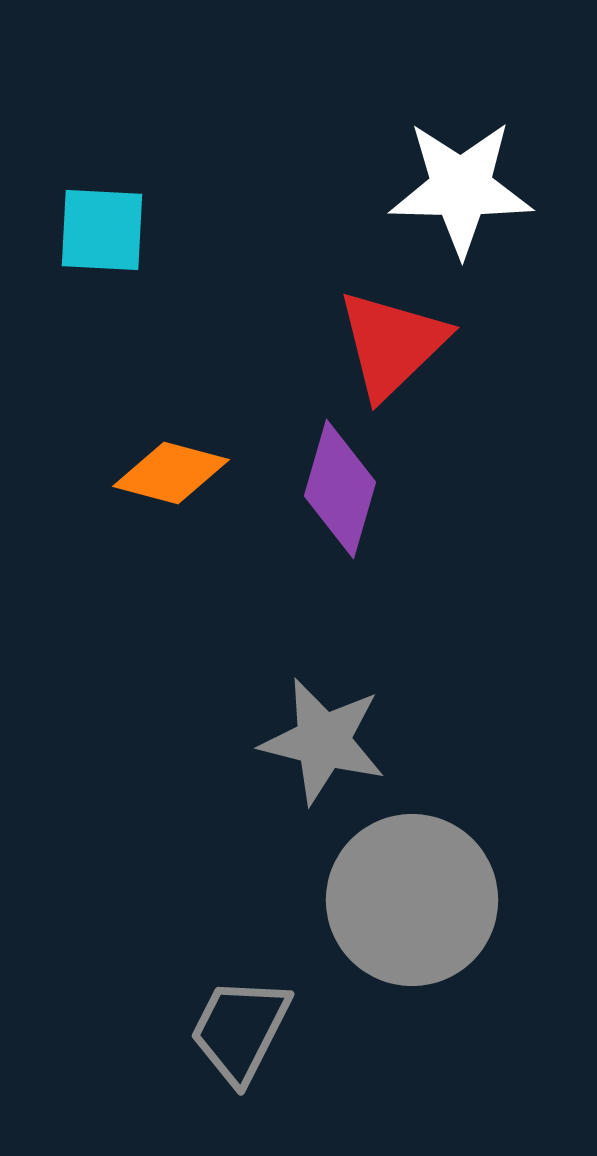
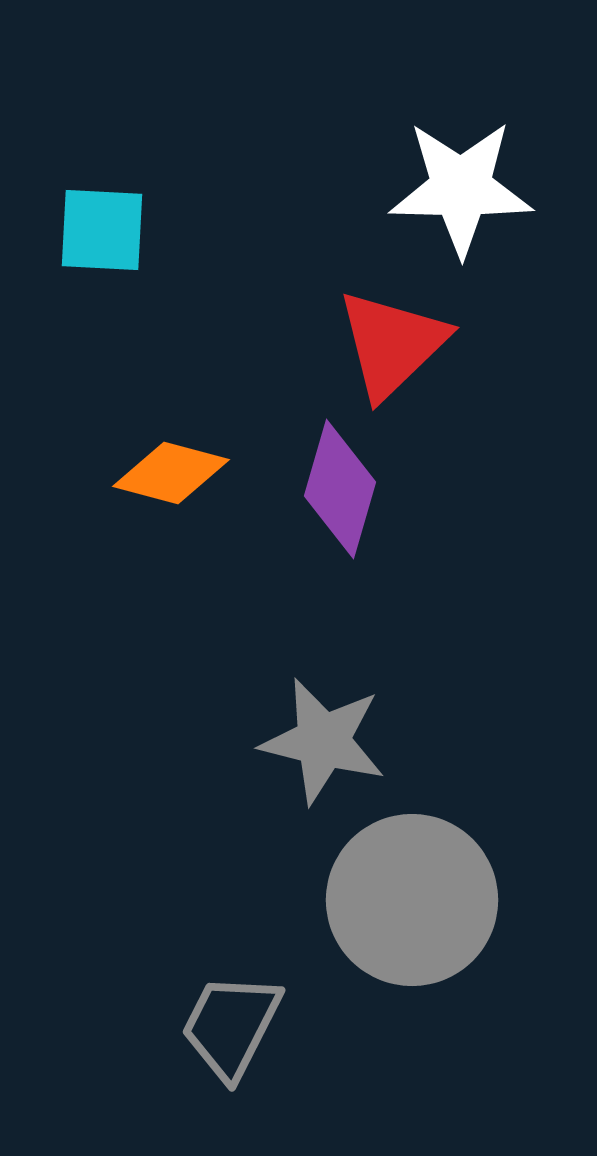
gray trapezoid: moved 9 px left, 4 px up
